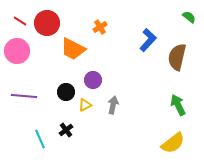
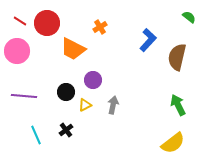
cyan line: moved 4 px left, 4 px up
